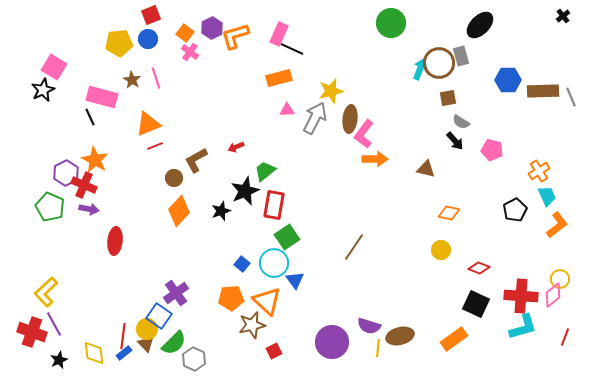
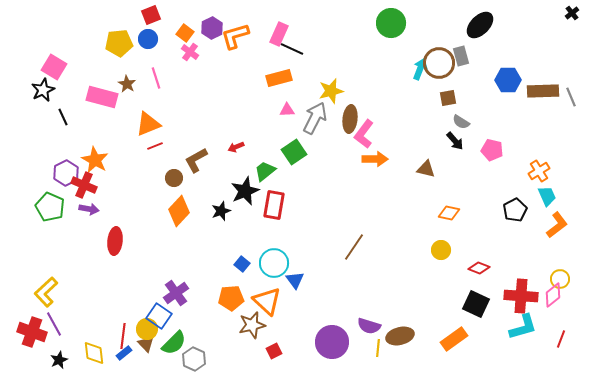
black cross at (563, 16): moved 9 px right, 3 px up
brown star at (132, 80): moved 5 px left, 4 px down
black line at (90, 117): moved 27 px left
green square at (287, 237): moved 7 px right, 85 px up
red line at (565, 337): moved 4 px left, 2 px down
